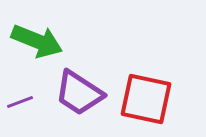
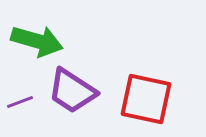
green arrow: rotated 6 degrees counterclockwise
purple trapezoid: moved 7 px left, 2 px up
